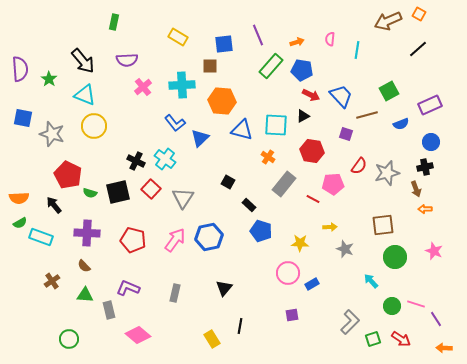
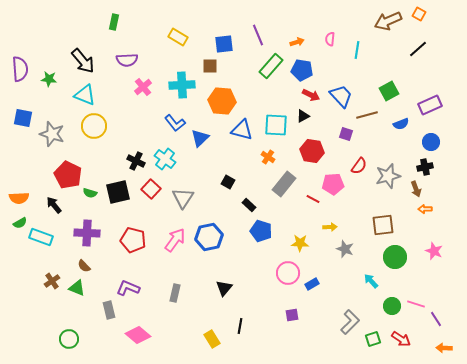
green star at (49, 79): rotated 28 degrees counterclockwise
gray star at (387, 173): moved 1 px right, 3 px down
green triangle at (85, 295): moved 8 px left, 7 px up; rotated 18 degrees clockwise
